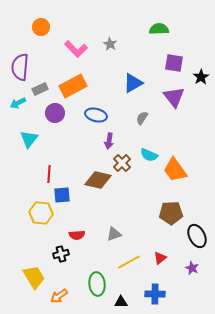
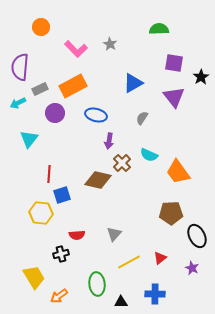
orange trapezoid: moved 3 px right, 2 px down
blue square: rotated 12 degrees counterclockwise
gray triangle: rotated 28 degrees counterclockwise
